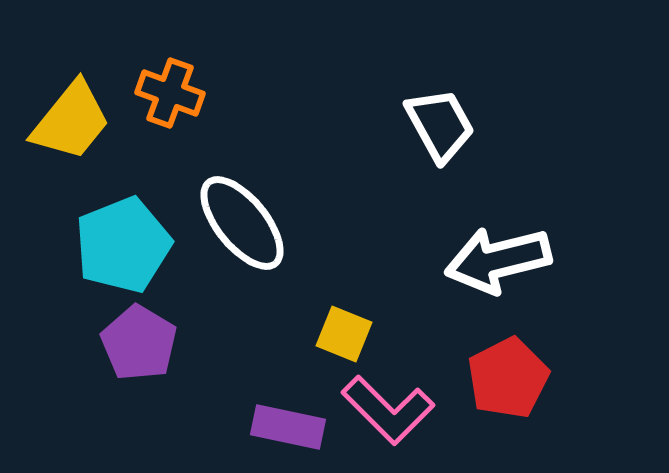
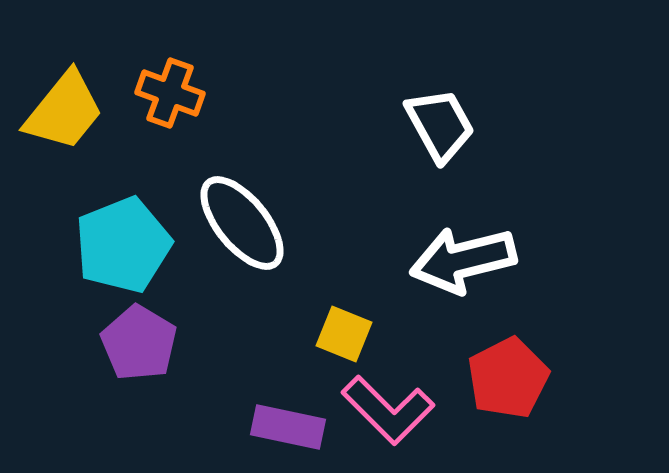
yellow trapezoid: moved 7 px left, 10 px up
white arrow: moved 35 px left
